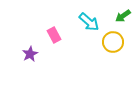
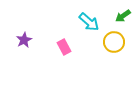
pink rectangle: moved 10 px right, 12 px down
yellow circle: moved 1 px right
purple star: moved 6 px left, 14 px up
